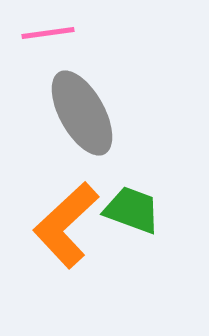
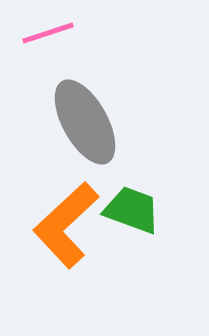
pink line: rotated 10 degrees counterclockwise
gray ellipse: moved 3 px right, 9 px down
